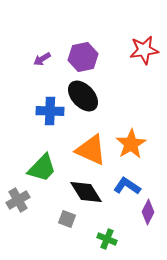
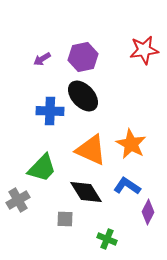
orange star: rotated 12 degrees counterclockwise
gray square: moved 2 px left; rotated 18 degrees counterclockwise
